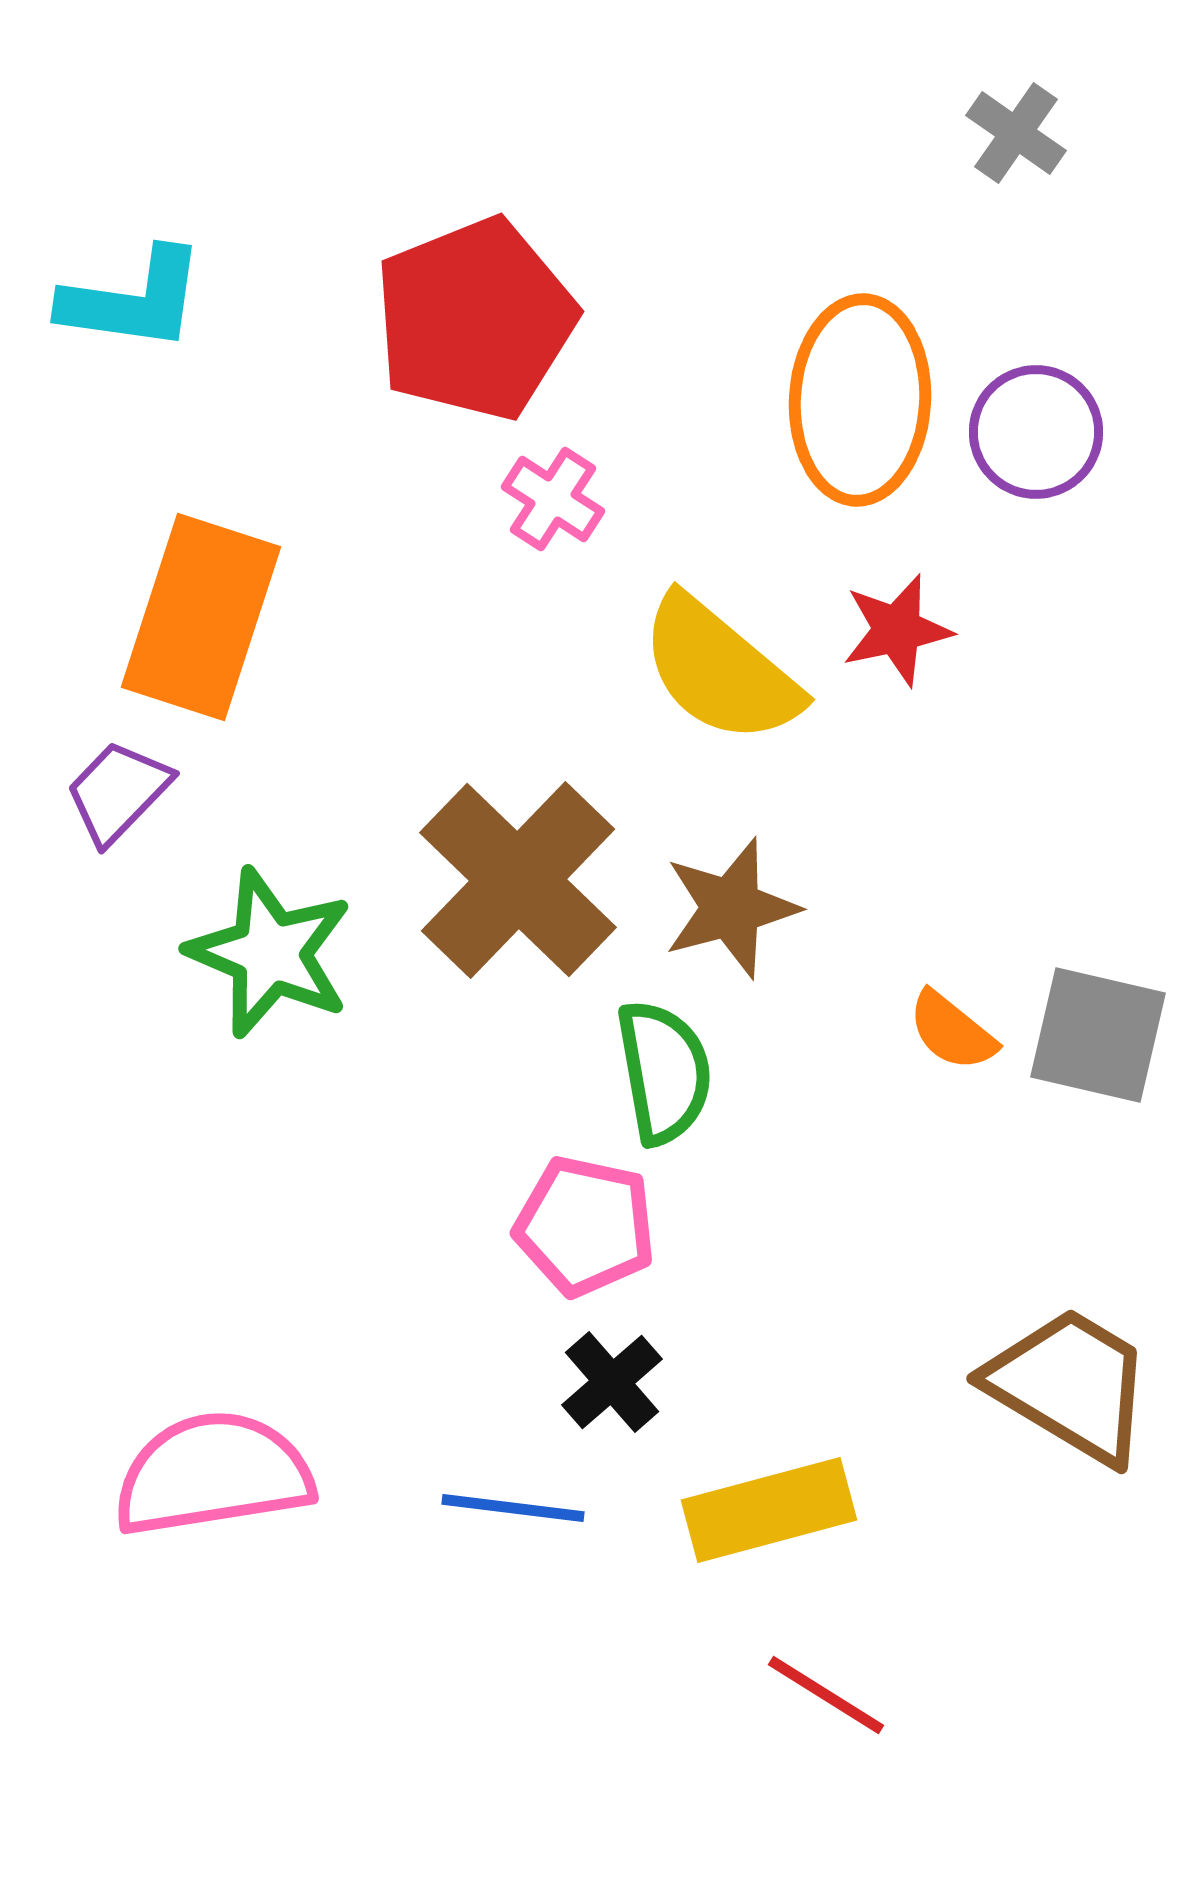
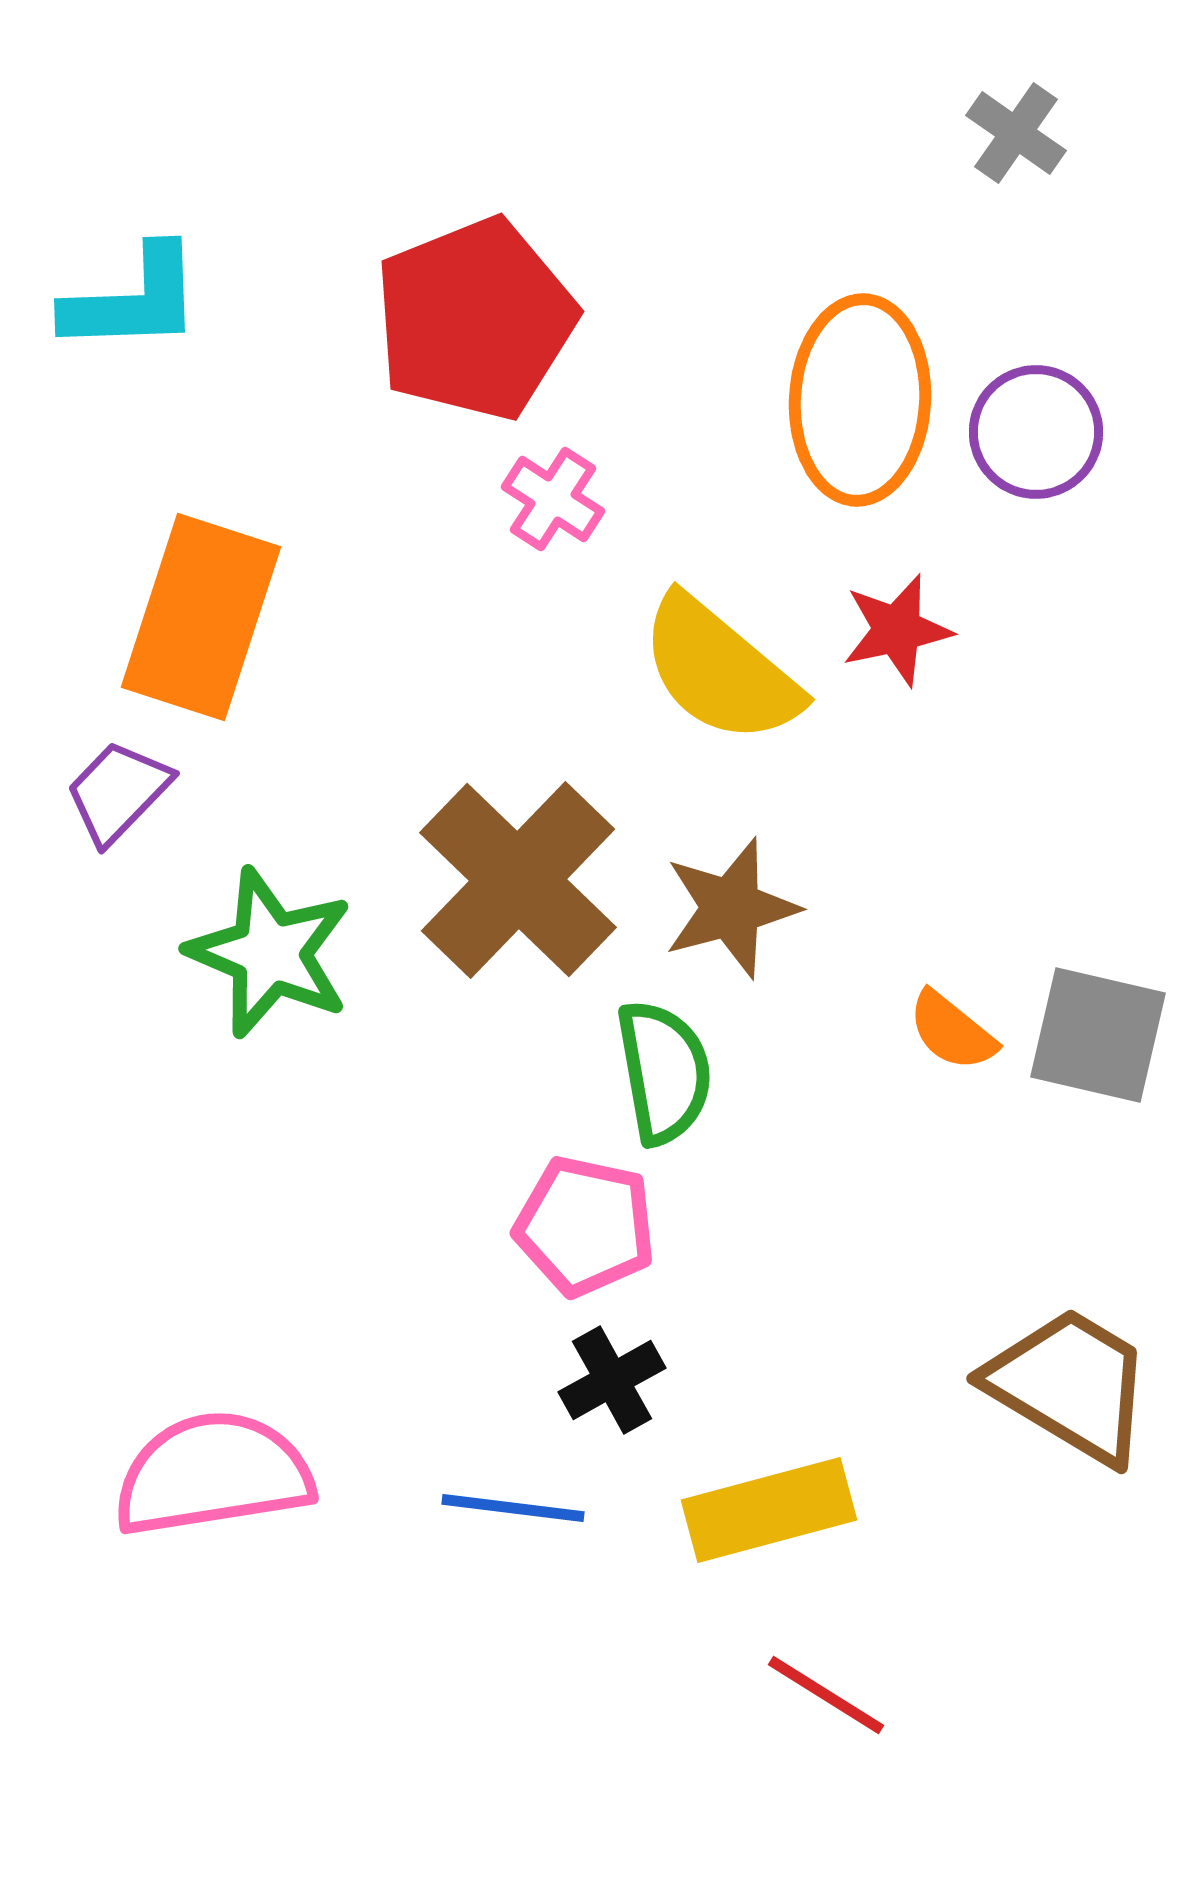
cyan L-shape: rotated 10 degrees counterclockwise
black cross: moved 2 px up; rotated 12 degrees clockwise
